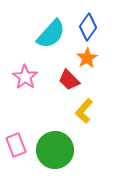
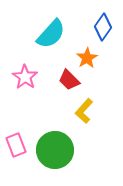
blue diamond: moved 15 px right
